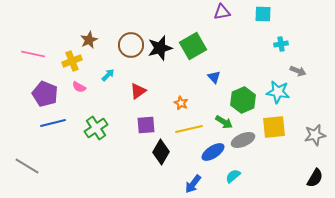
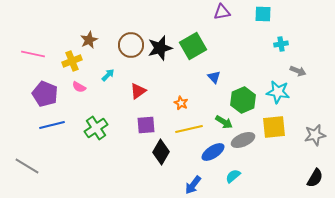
blue line: moved 1 px left, 2 px down
blue arrow: moved 1 px down
